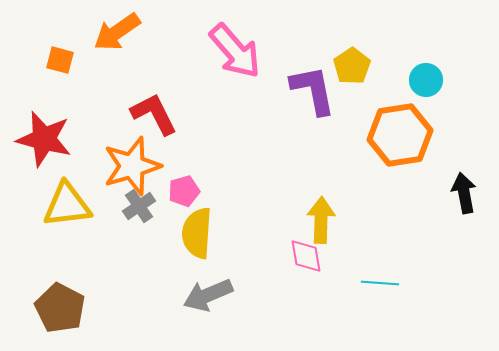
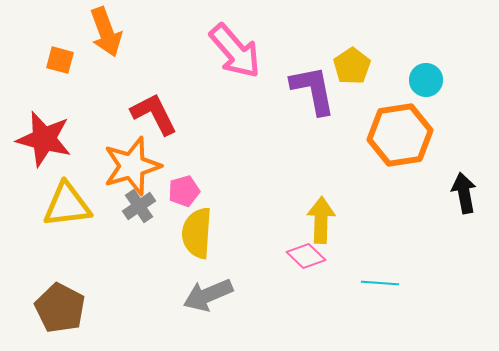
orange arrow: moved 11 px left; rotated 75 degrees counterclockwise
pink diamond: rotated 36 degrees counterclockwise
